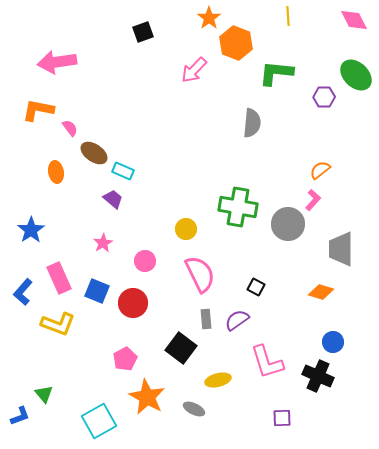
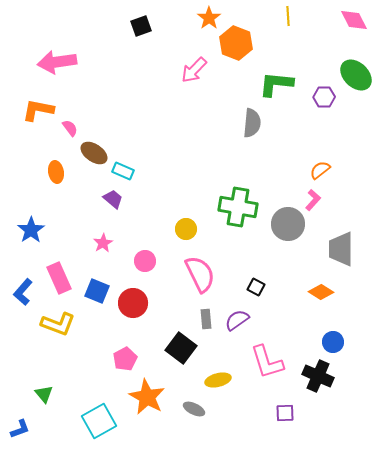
black square at (143, 32): moved 2 px left, 6 px up
green L-shape at (276, 73): moved 11 px down
orange diamond at (321, 292): rotated 15 degrees clockwise
blue L-shape at (20, 416): moved 13 px down
purple square at (282, 418): moved 3 px right, 5 px up
